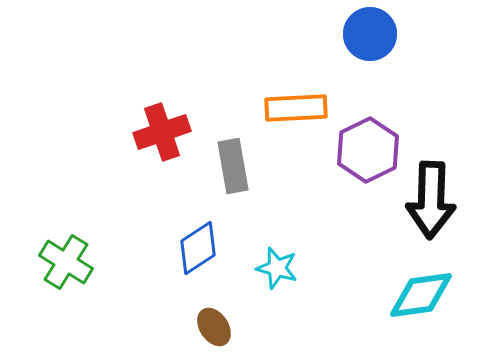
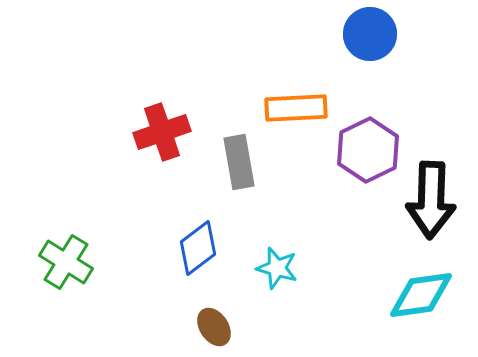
gray rectangle: moved 6 px right, 4 px up
blue diamond: rotated 4 degrees counterclockwise
